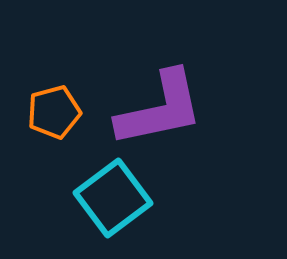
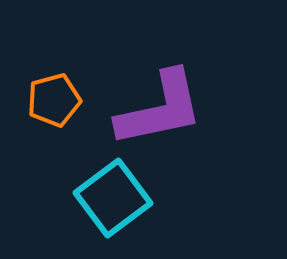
orange pentagon: moved 12 px up
